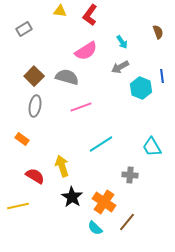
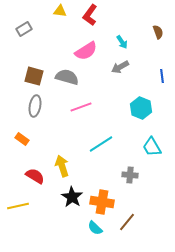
brown square: rotated 30 degrees counterclockwise
cyan hexagon: moved 20 px down
orange cross: moved 2 px left; rotated 25 degrees counterclockwise
